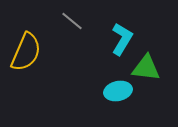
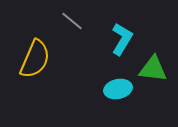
yellow semicircle: moved 9 px right, 7 px down
green triangle: moved 7 px right, 1 px down
cyan ellipse: moved 2 px up
